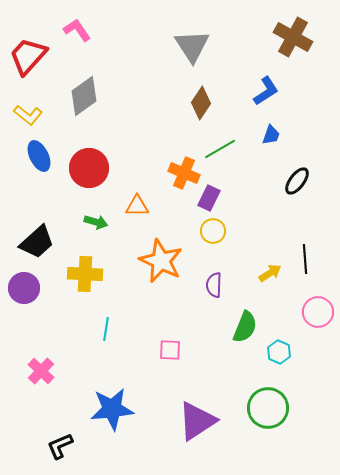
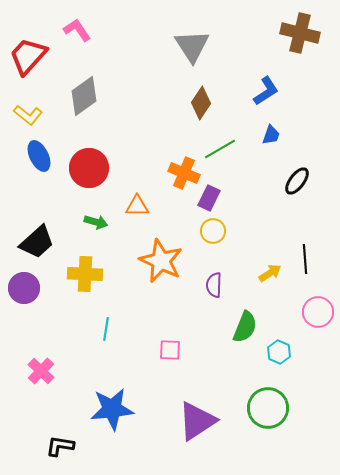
brown cross: moved 7 px right, 4 px up; rotated 15 degrees counterclockwise
black L-shape: rotated 32 degrees clockwise
